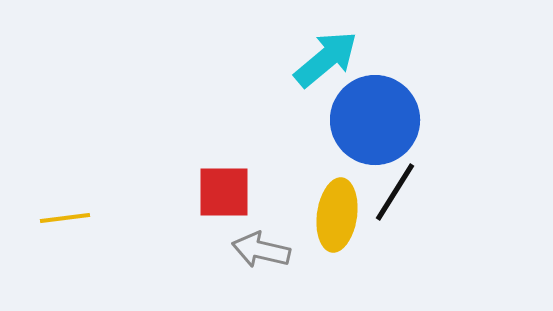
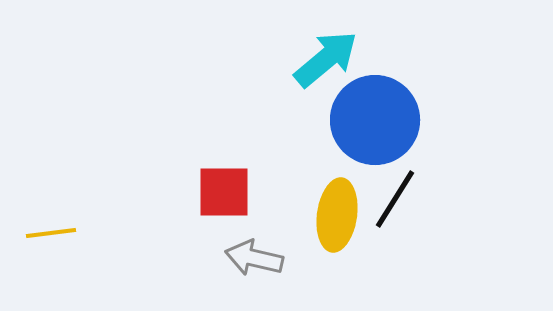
black line: moved 7 px down
yellow line: moved 14 px left, 15 px down
gray arrow: moved 7 px left, 8 px down
